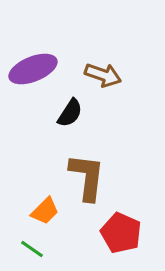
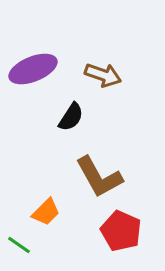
black semicircle: moved 1 px right, 4 px down
brown L-shape: moved 12 px right; rotated 144 degrees clockwise
orange trapezoid: moved 1 px right, 1 px down
red pentagon: moved 2 px up
green line: moved 13 px left, 4 px up
